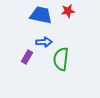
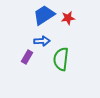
red star: moved 7 px down
blue trapezoid: moved 3 px right; rotated 45 degrees counterclockwise
blue arrow: moved 2 px left, 1 px up
